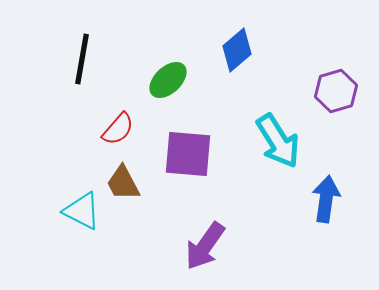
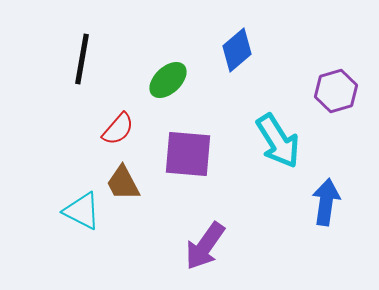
blue arrow: moved 3 px down
